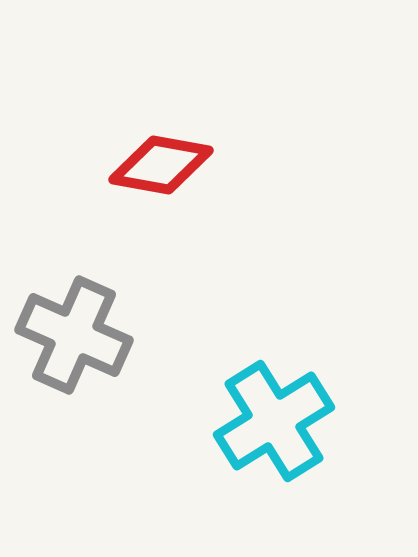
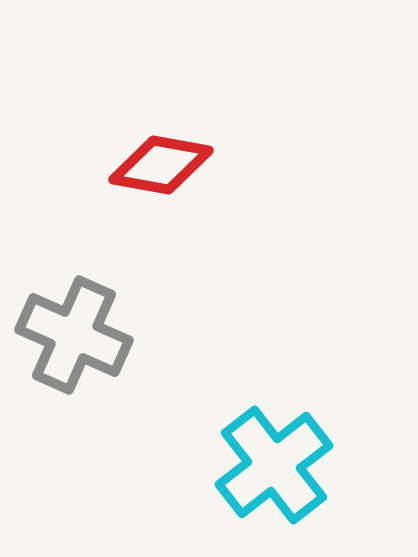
cyan cross: moved 44 px down; rotated 6 degrees counterclockwise
